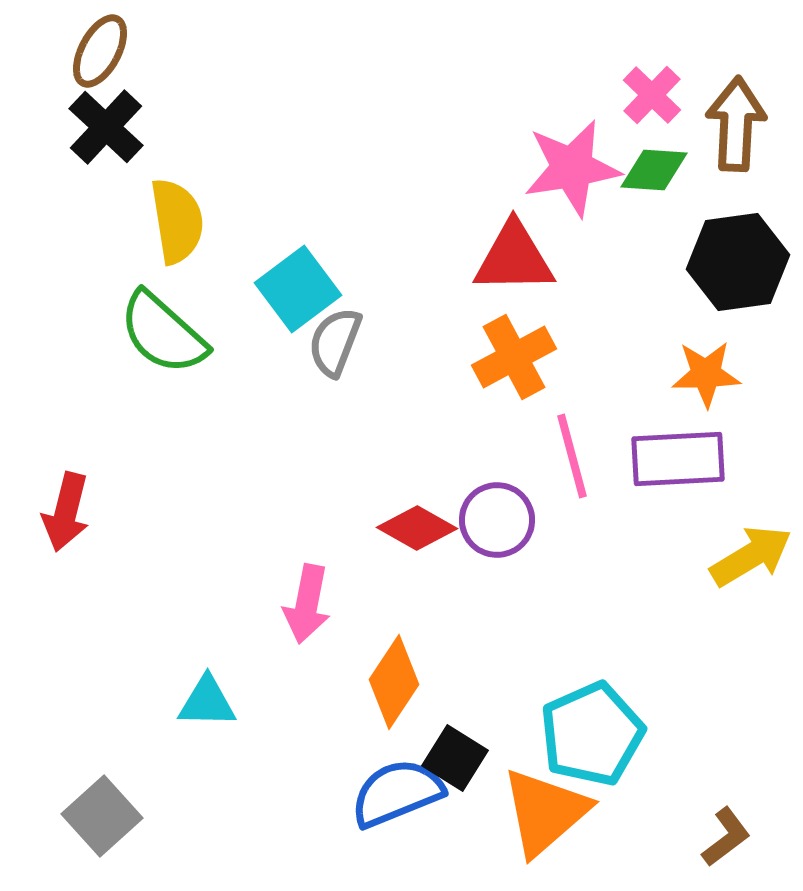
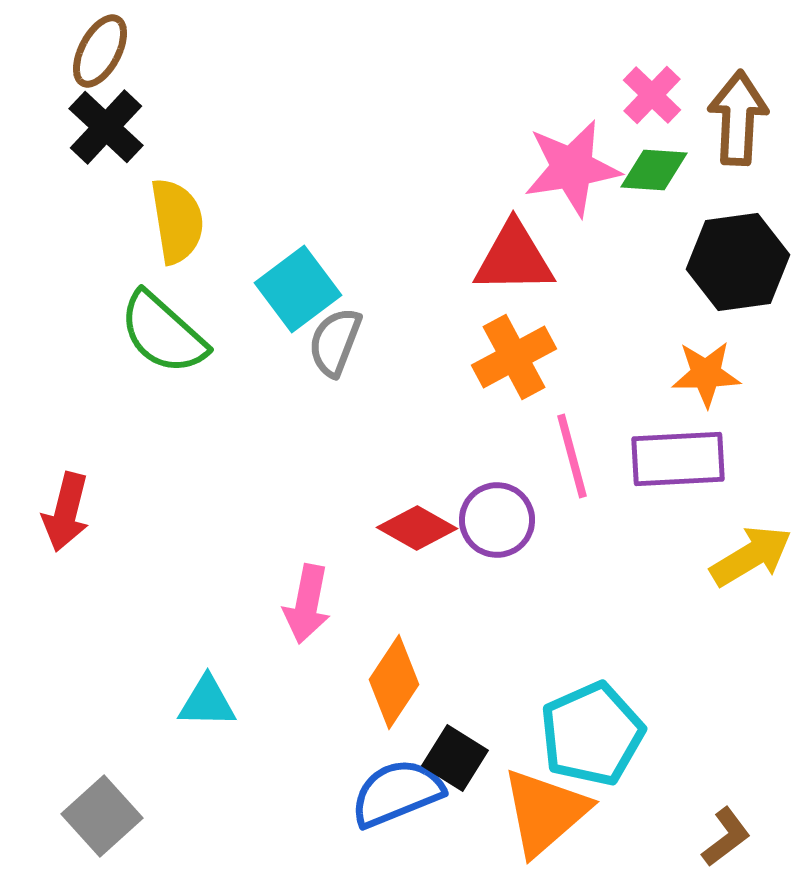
brown arrow: moved 2 px right, 6 px up
